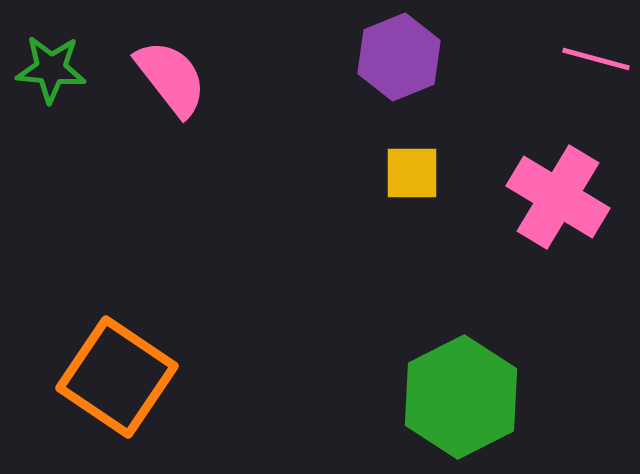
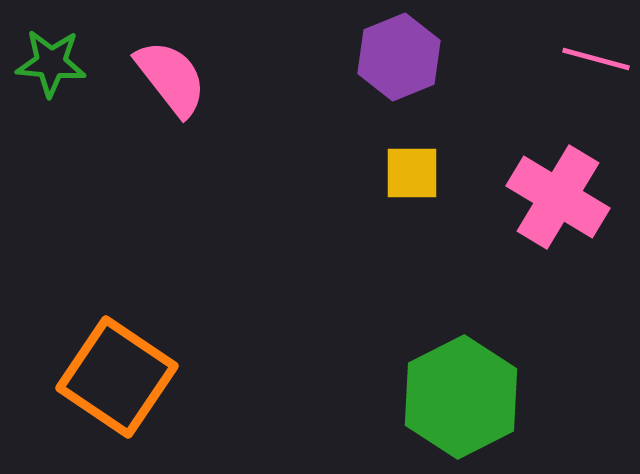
green star: moved 6 px up
